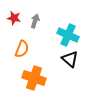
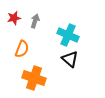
red star: rotated 24 degrees counterclockwise
